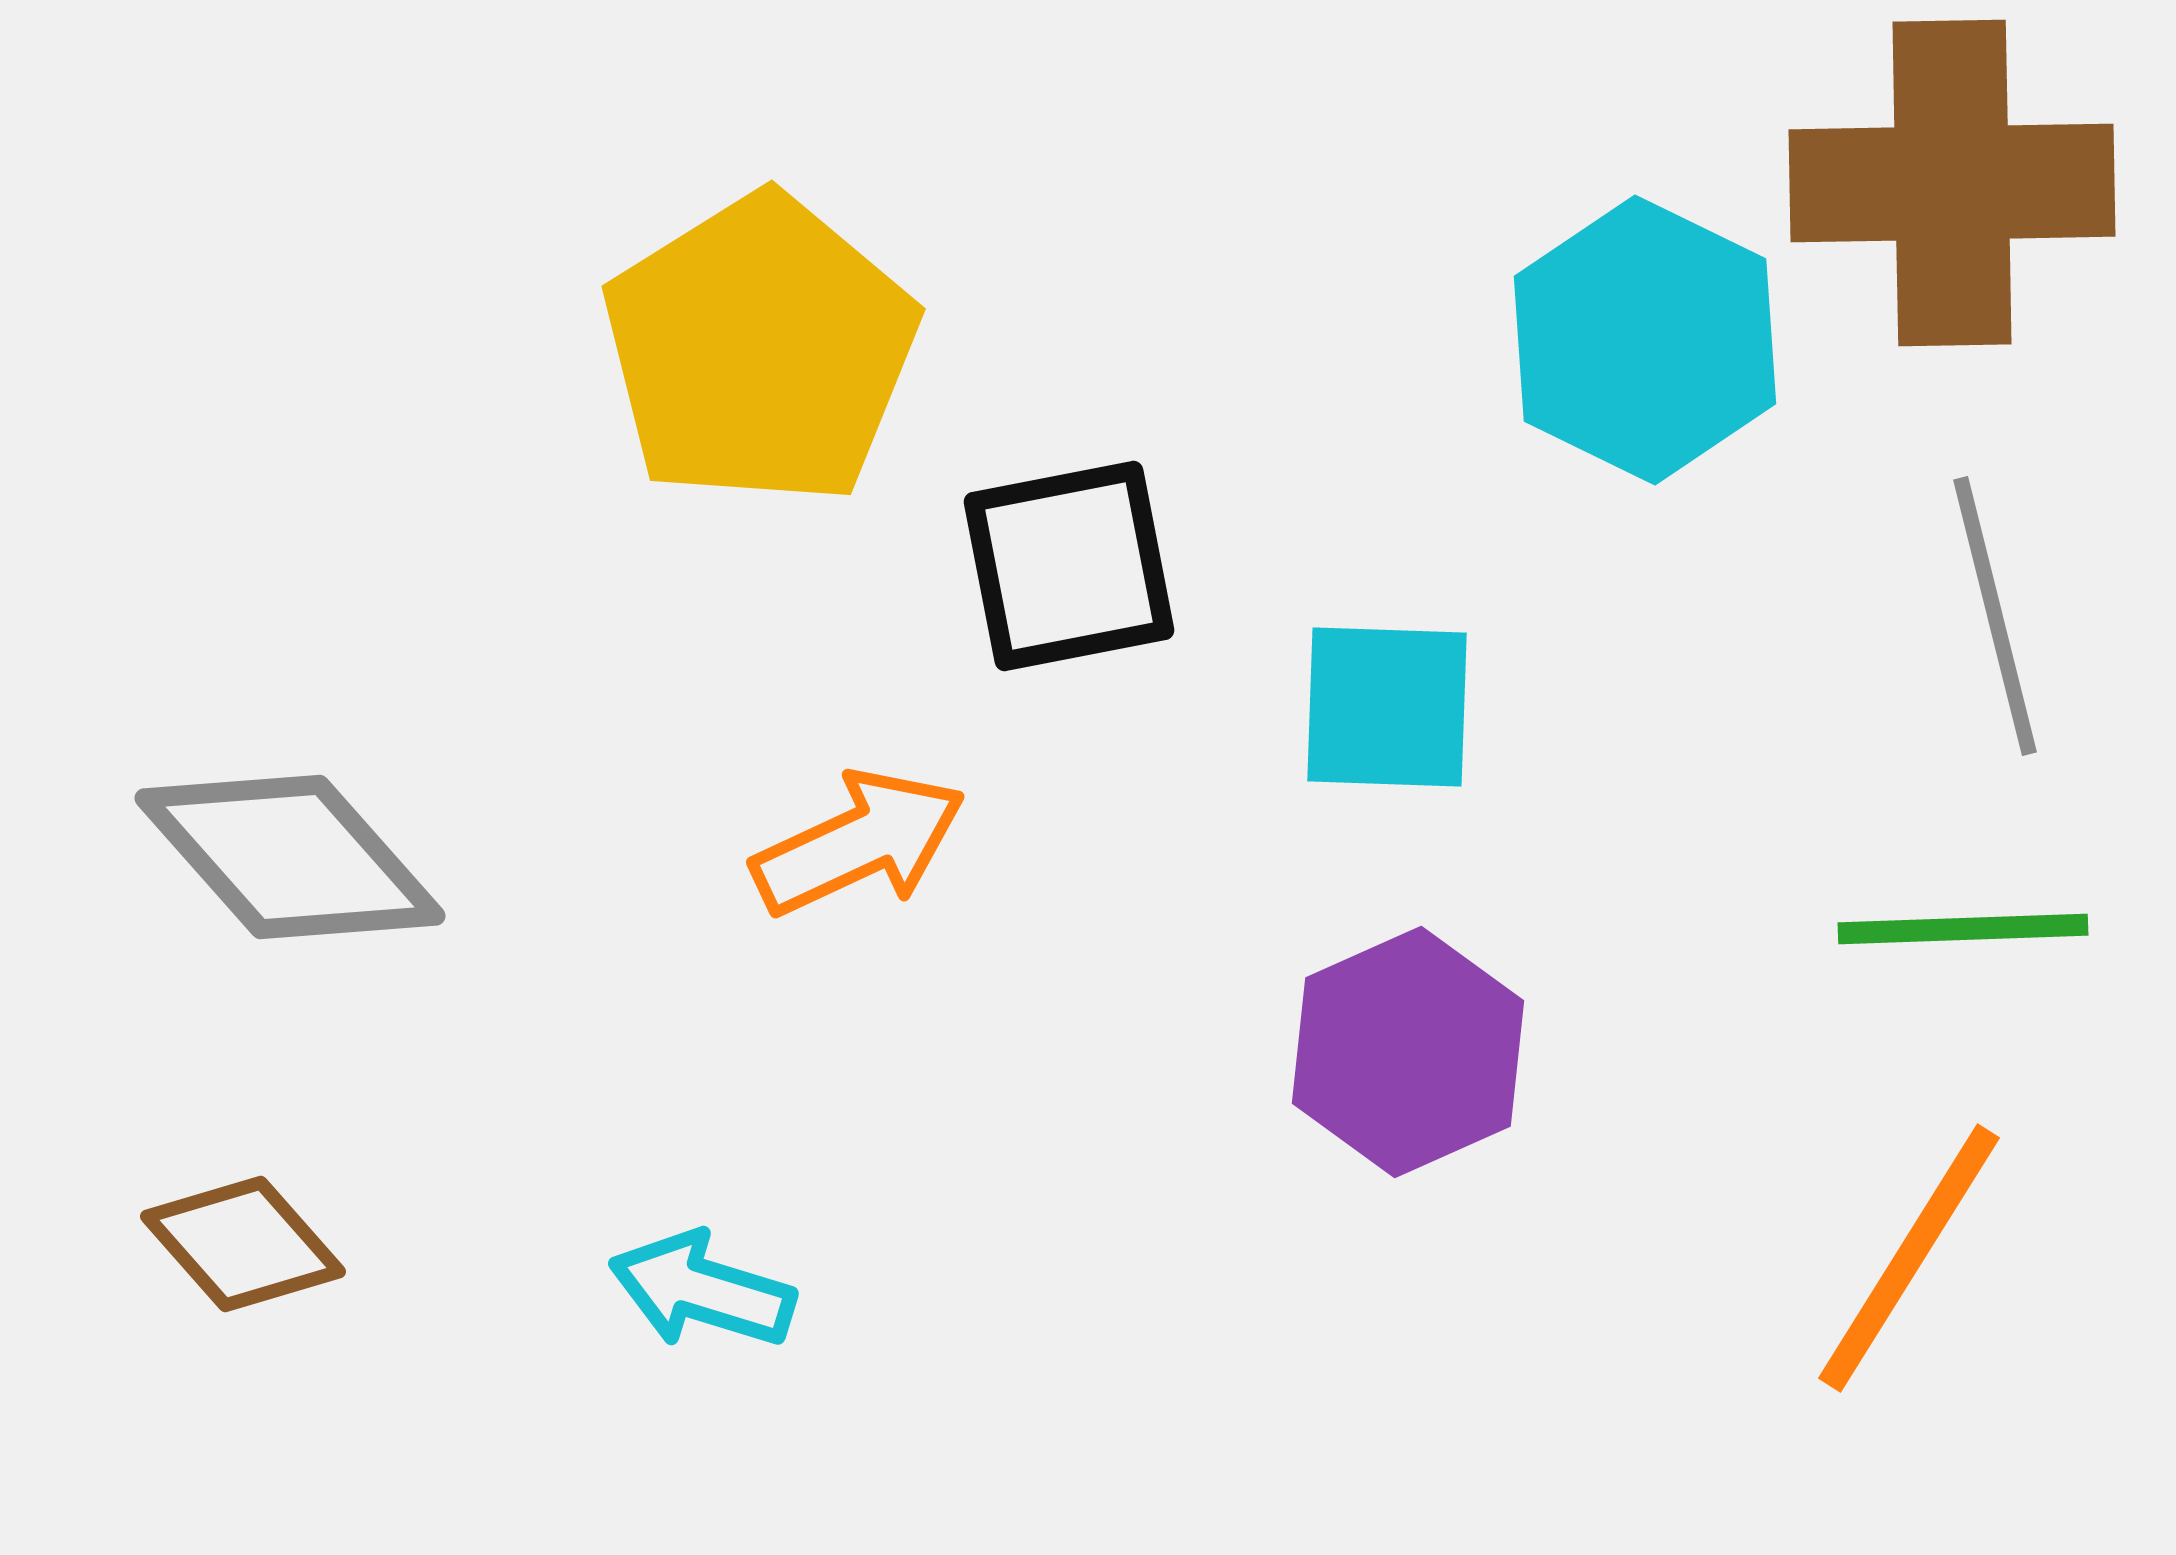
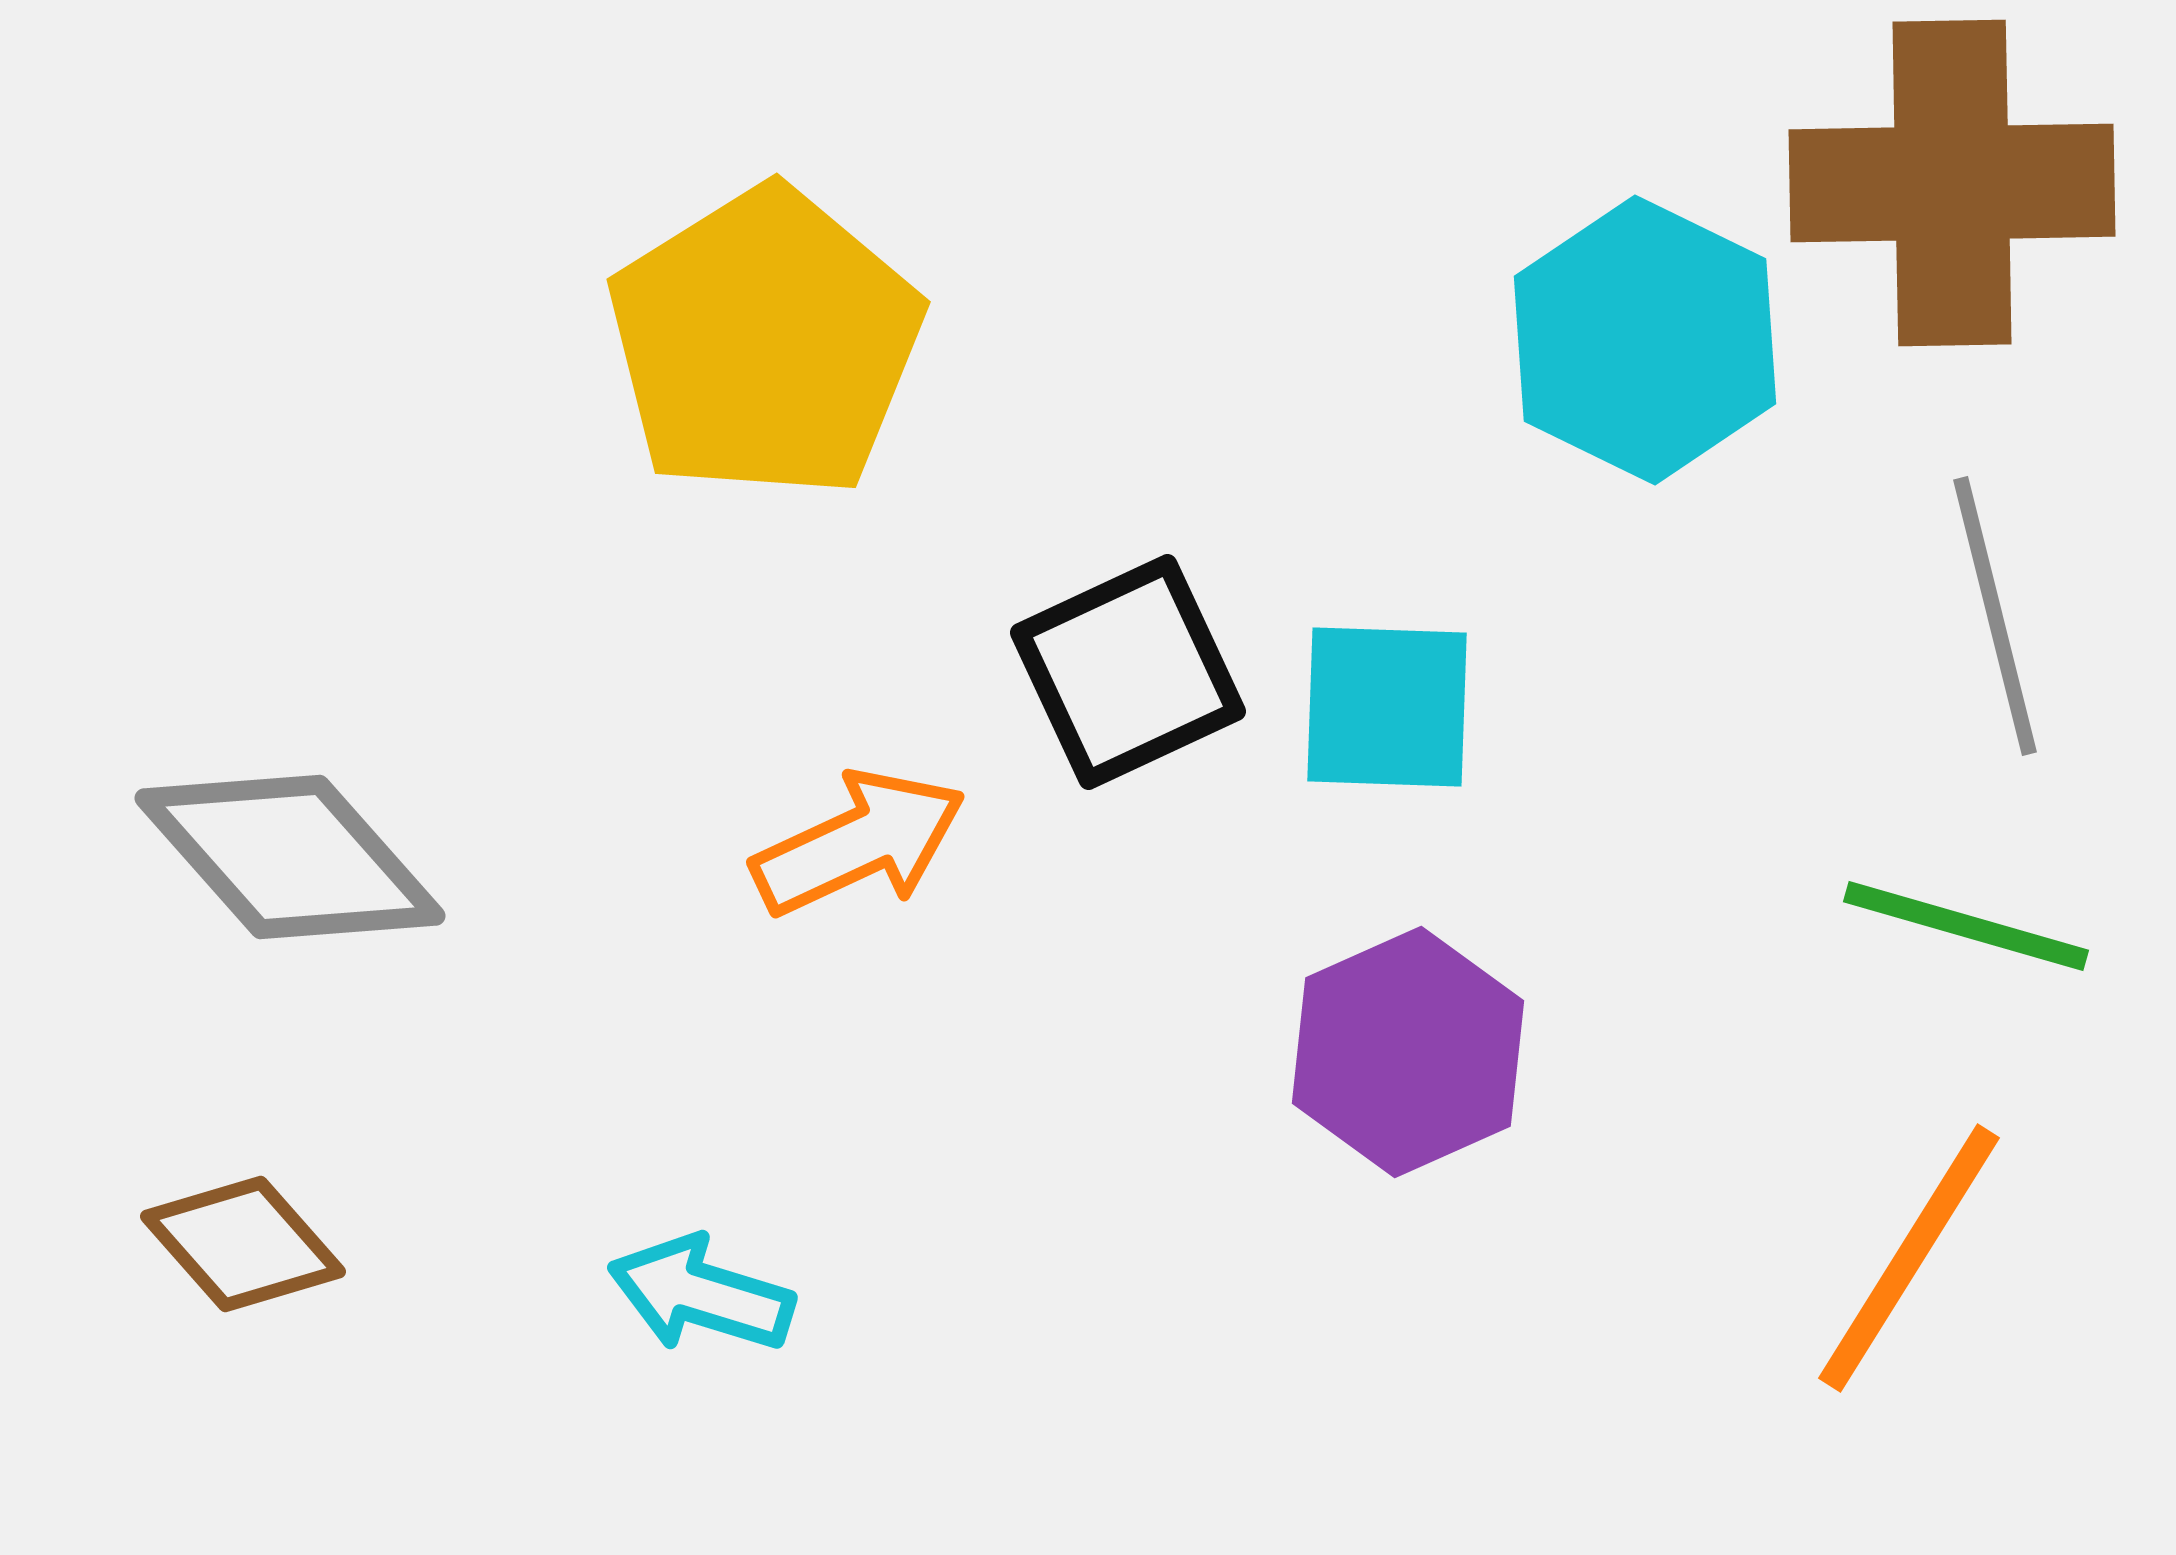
yellow pentagon: moved 5 px right, 7 px up
black square: moved 59 px right, 106 px down; rotated 14 degrees counterclockwise
green line: moved 3 px right, 3 px up; rotated 18 degrees clockwise
cyan arrow: moved 1 px left, 4 px down
